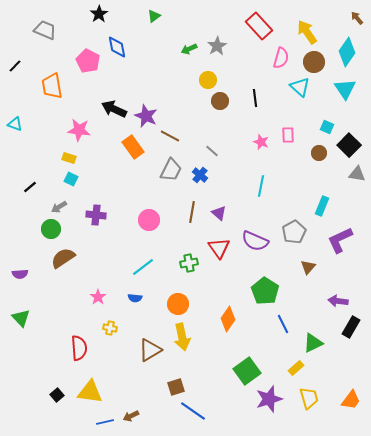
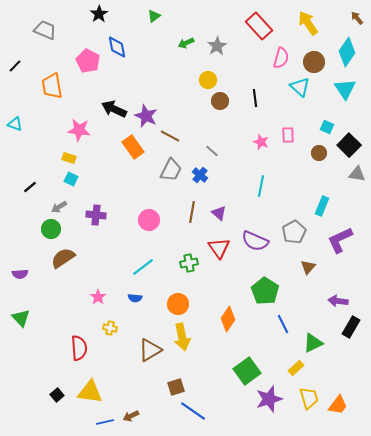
yellow arrow at (307, 32): moved 1 px right, 9 px up
green arrow at (189, 49): moved 3 px left, 6 px up
orange trapezoid at (351, 400): moved 13 px left, 5 px down
